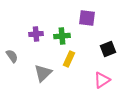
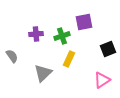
purple square: moved 3 px left, 4 px down; rotated 18 degrees counterclockwise
green cross: rotated 14 degrees counterclockwise
